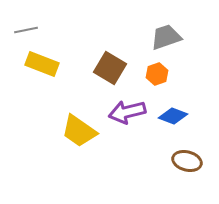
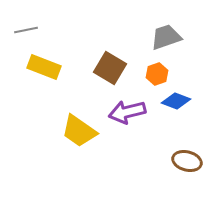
yellow rectangle: moved 2 px right, 3 px down
blue diamond: moved 3 px right, 15 px up
